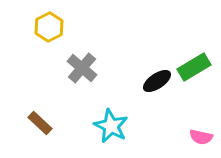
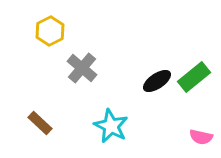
yellow hexagon: moved 1 px right, 4 px down
green rectangle: moved 10 px down; rotated 8 degrees counterclockwise
